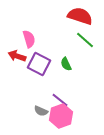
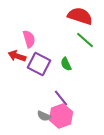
purple line: moved 1 px right, 2 px up; rotated 12 degrees clockwise
gray semicircle: moved 3 px right, 5 px down
